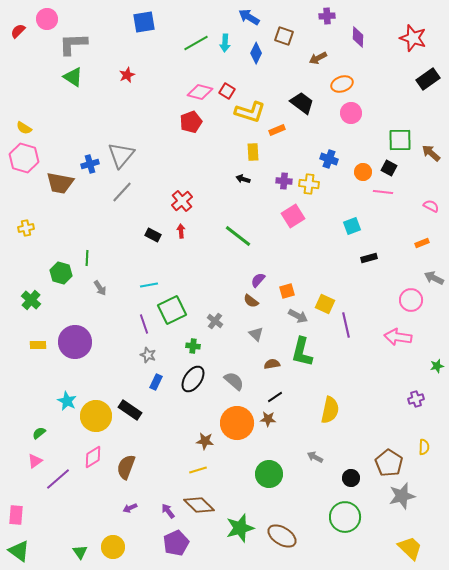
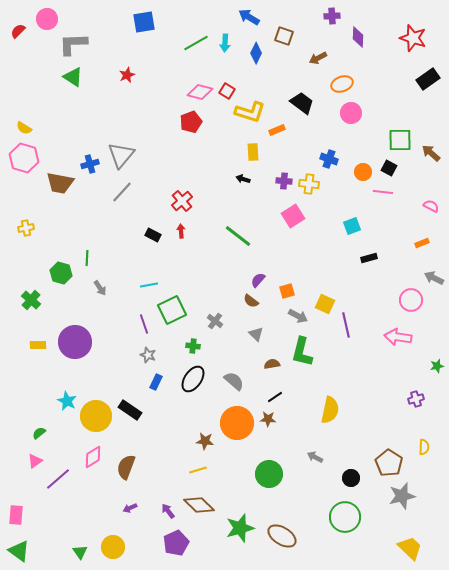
purple cross at (327, 16): moved 5 px right
